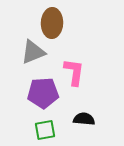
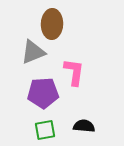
brown ellipse: moved 1 px down
black semicircle: moved 7 px down
